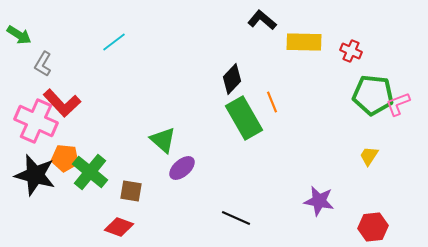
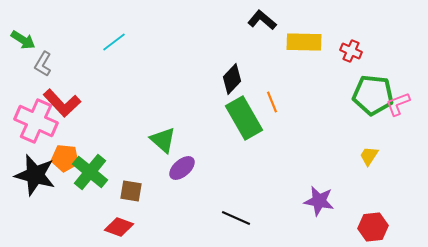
green arrow: moved 4 px right, 5 px down
